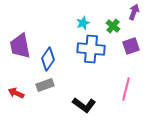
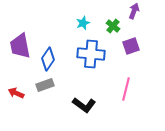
purple arrow: moved 1 px up
blue cross: moved 5 px down
